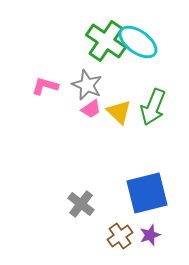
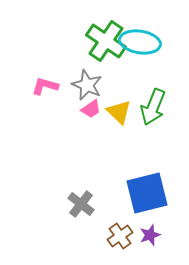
cyan ellipse: moved 2 px right; rotated 27 degrees counterclockwise
